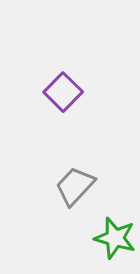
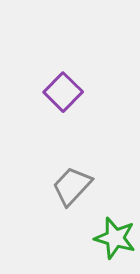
gray trapezoid: moved 3 px left
